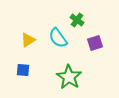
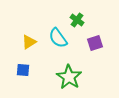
yellow triangle: moved 1 px right, 2 px down
